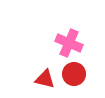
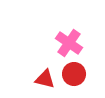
pink cross: rotated 12 degrees clockwise
